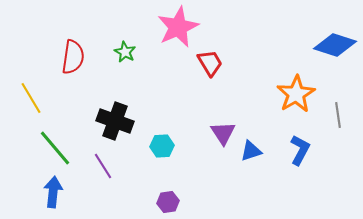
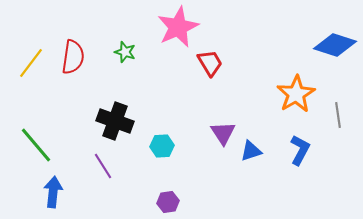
green star: rotated 10 degrees counterclockwise
yellow line: moved 35 px up; rotated 68 degrees clockwise
green line: moved 19 px left, 3 px up
